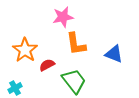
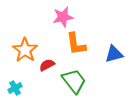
blue triangle: rotated 36 degrees counterclockwise
